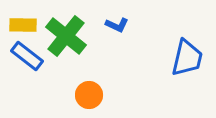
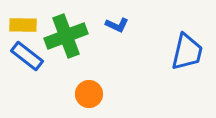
green cross: rotated 30 degrees clockwise
blue trapezoid: moved 6 px up
orange circle: moved 1 px up
